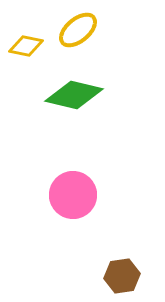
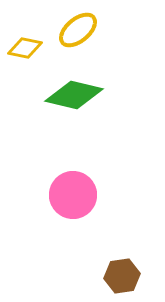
yellow diamond: moved 1 px left, 2 px down
